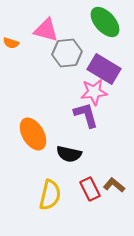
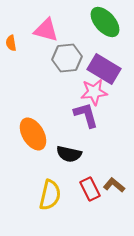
orange semicircle: rotated 63 degrees clockwise
gray hexagon: moved 5 px down
